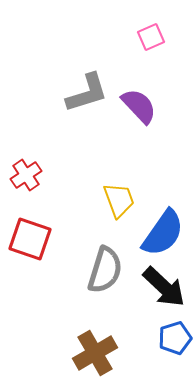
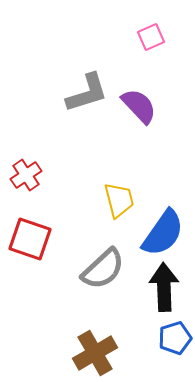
yellow trapezoid: rotated 6 degrees clockwise
gray semicircle: moved 2 px left, 1 px up; rotated 30 degrees clockwise
black arrow: rotated 135 degrees counterclockwise
